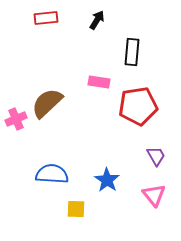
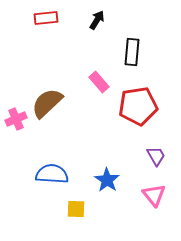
pink rectangle: rotated 40 degrees clockwise
